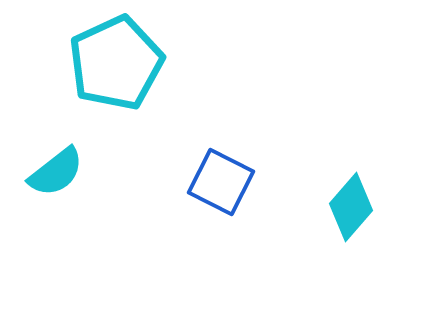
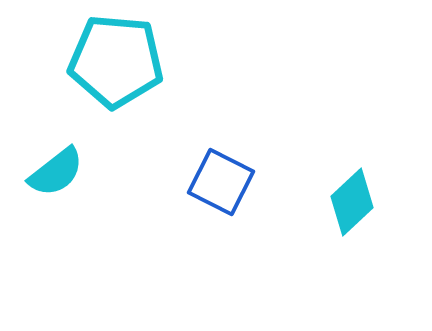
cyan pentagon: moved 2 px up; rotated 30 degrees clockwise
cyan diamond: moved 1 px right, 5 px up; rotated 6 degrees clockwise
